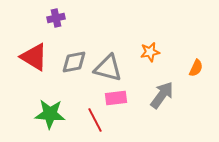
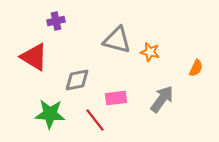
purple cross: moved 3 px down
orange star: rotated 24 degrees clockwise
gray diamond: moved 3 px right, 18 px down
gray triangle: moved 9 px right, 28 px up
gray arrow: moved 4 px down
red line: rotated 10 degrees counterclockwise
